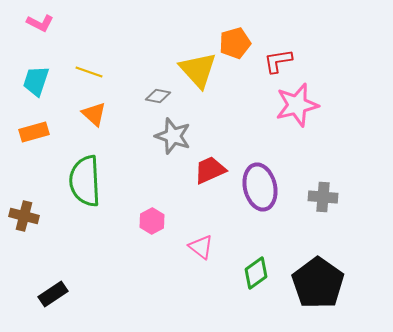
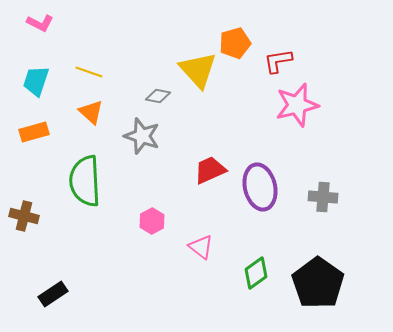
orange triangle: moved 3 px left, 2 px up
gray star: moved 31 px left
